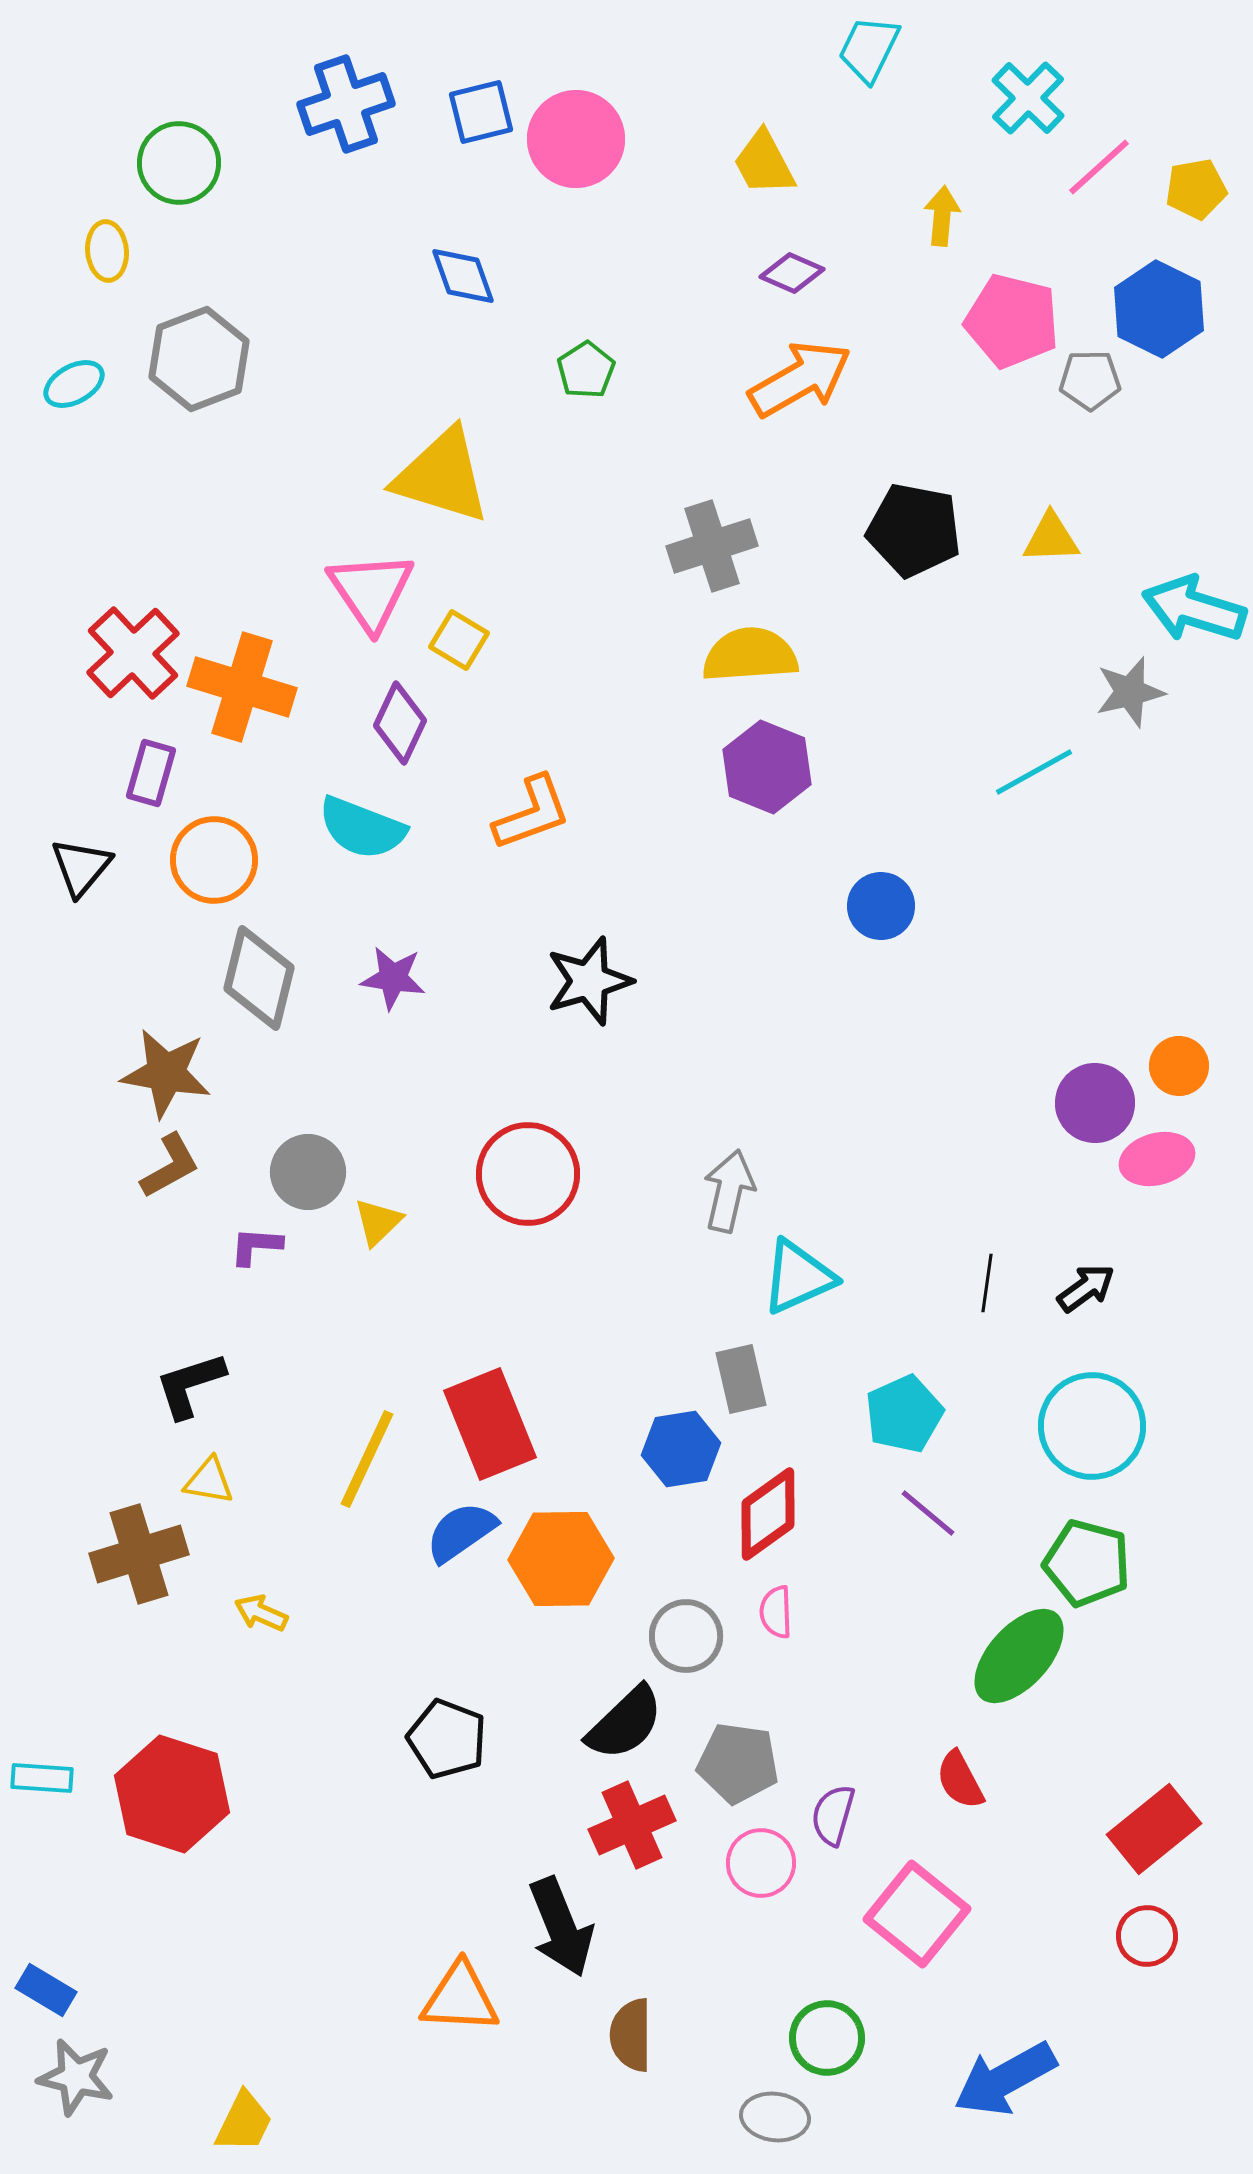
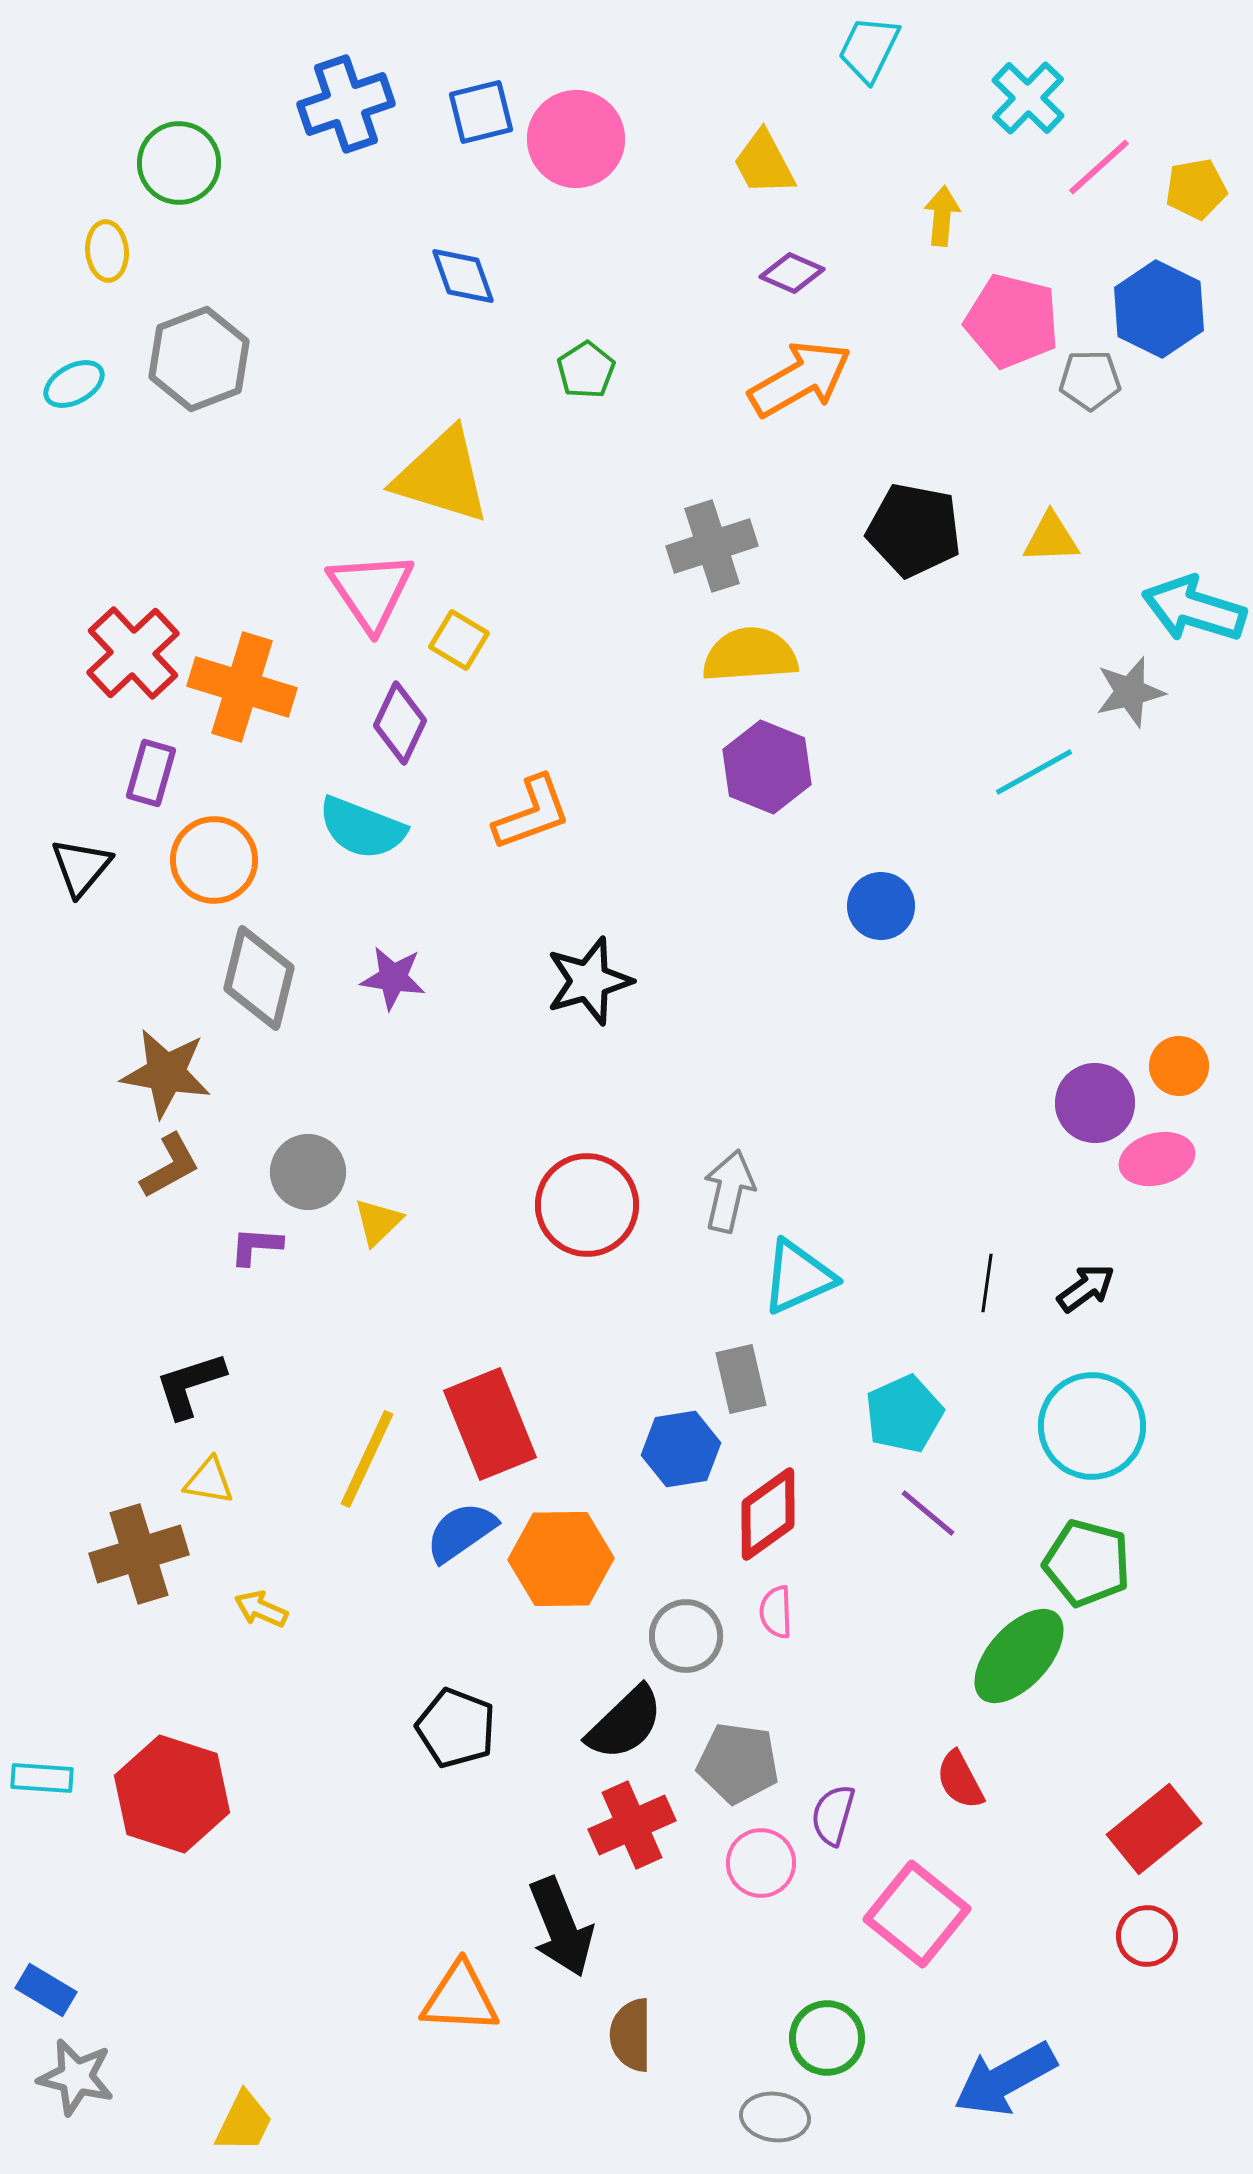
red circle at (528, 1174): moved 59 px right, 31 px down
yellow arrow at (261, 1613): moved 4 px up
black pentagon at (447, 1739): moved 9 px right, 11 px up
